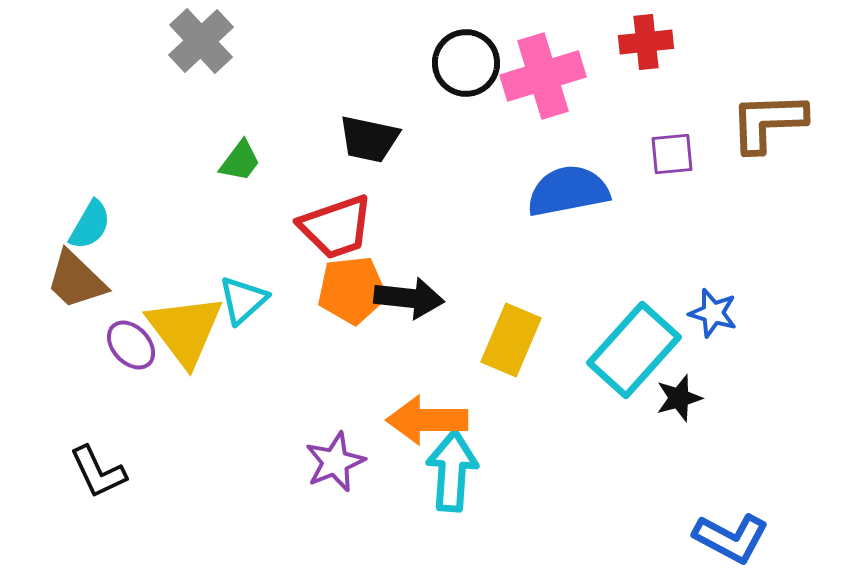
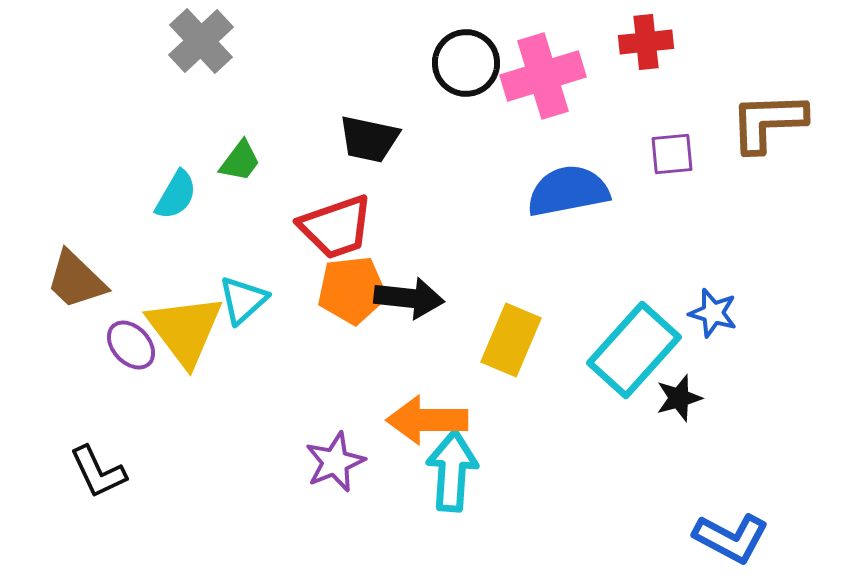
cyan semicircle: moved 86 px right, 30 px up
